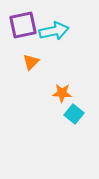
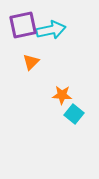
cyan arrow: moved 3 px left, 1 px up
orange star: moved 2 px down
